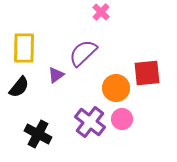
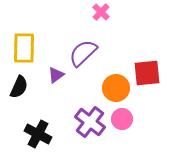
black semicircle: rotated 15 degrees counterclockwise
